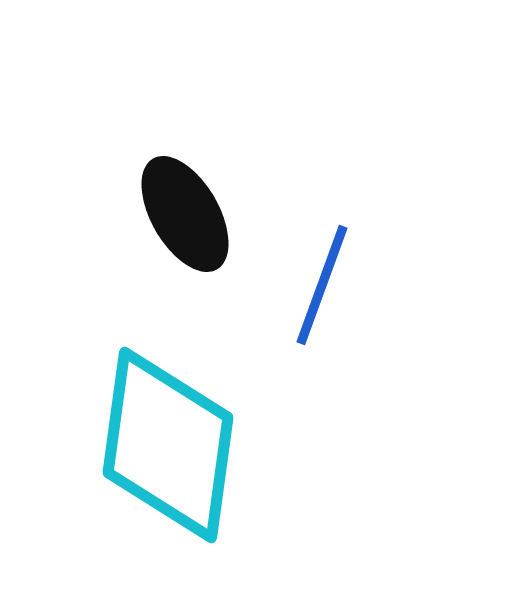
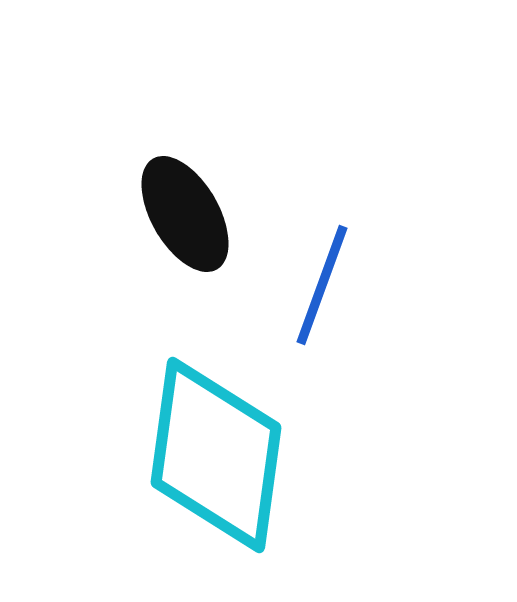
cyan diamond: moved 48 px right, 10 px down
